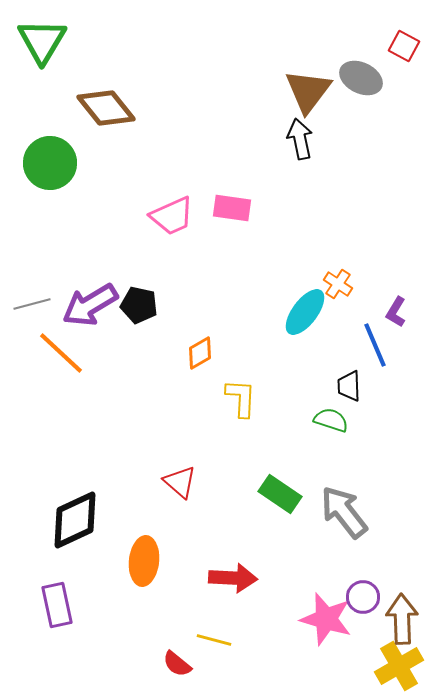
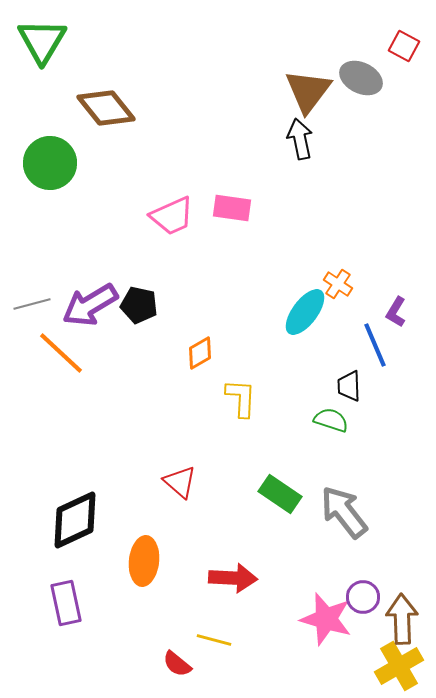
purple rectangle: moved 9 px right, 2 px up
